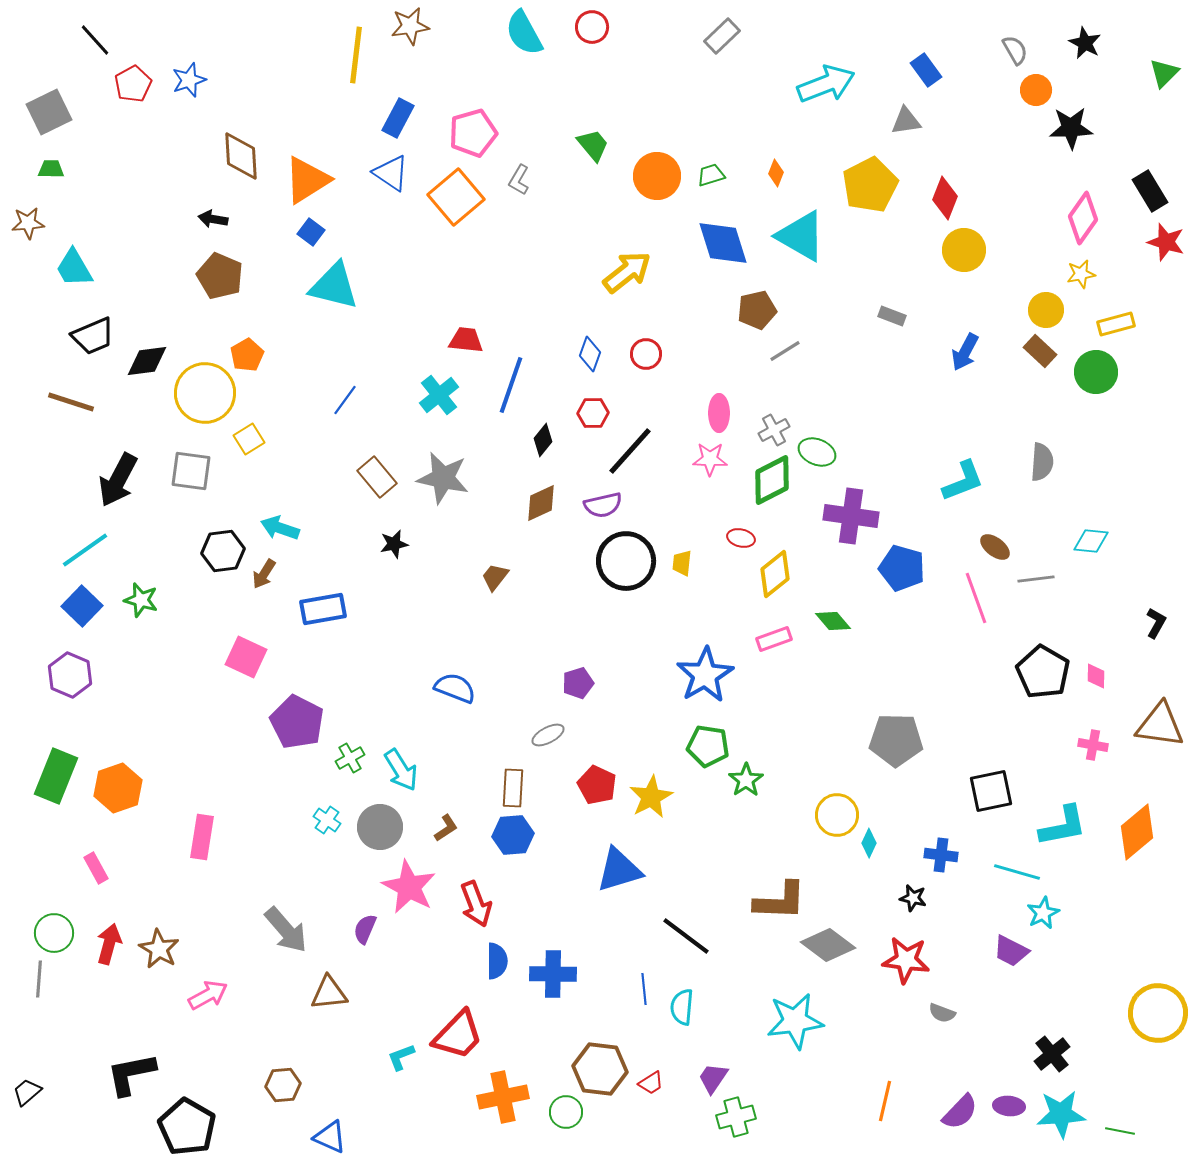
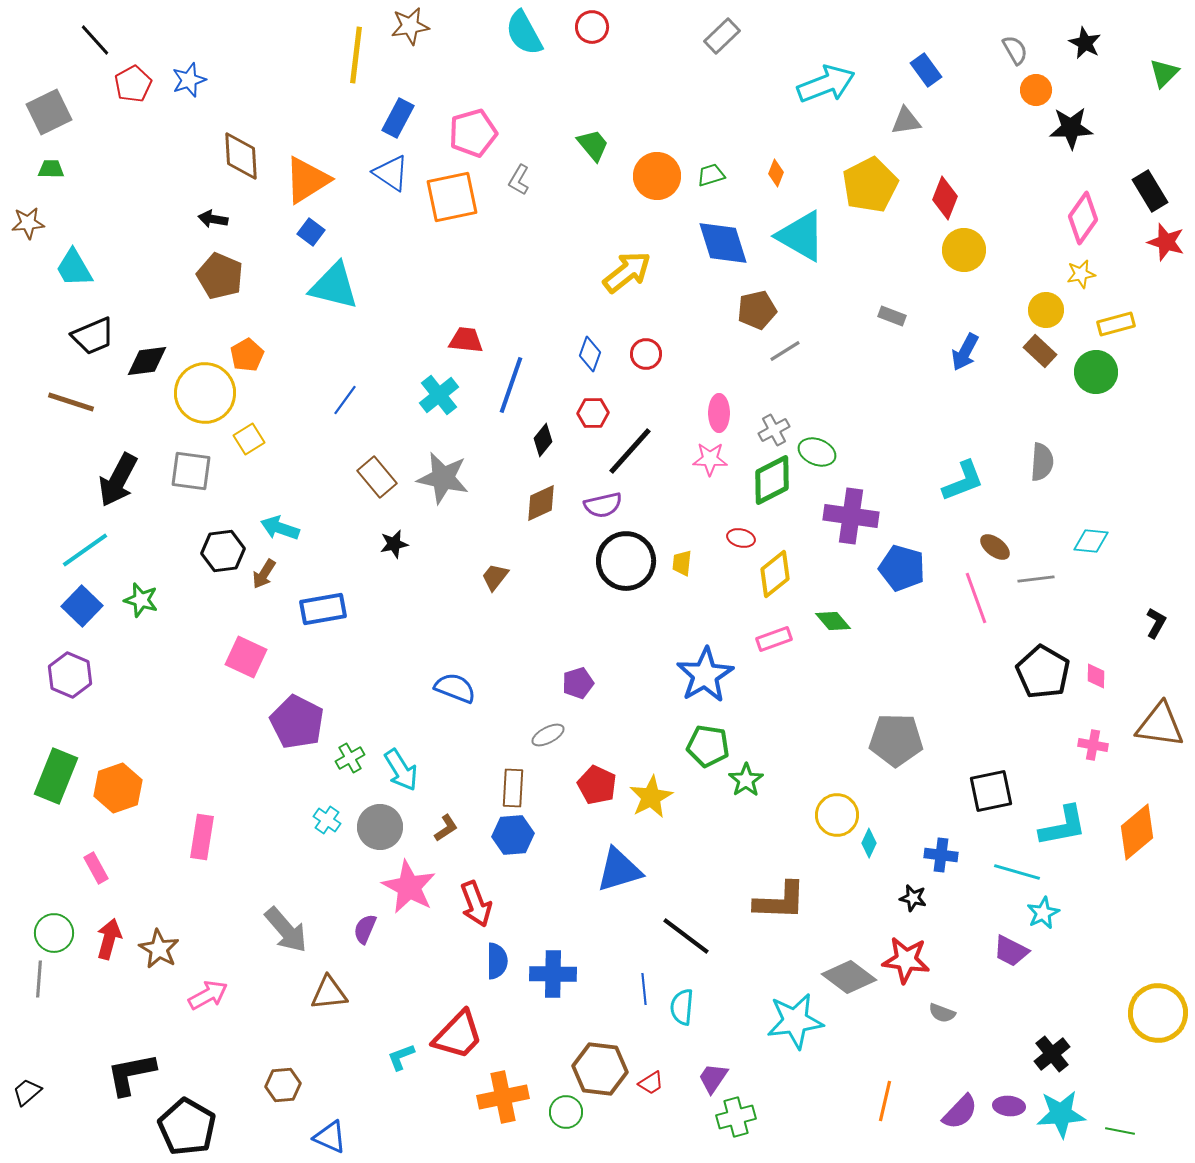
orange square at (456, 197): moved 4 px left; rotated 28 degrees clockwise
red arrow at (109, 944): moved 5 px up
gray diamond at (828, 945): moved 21 px right, 32 px down
